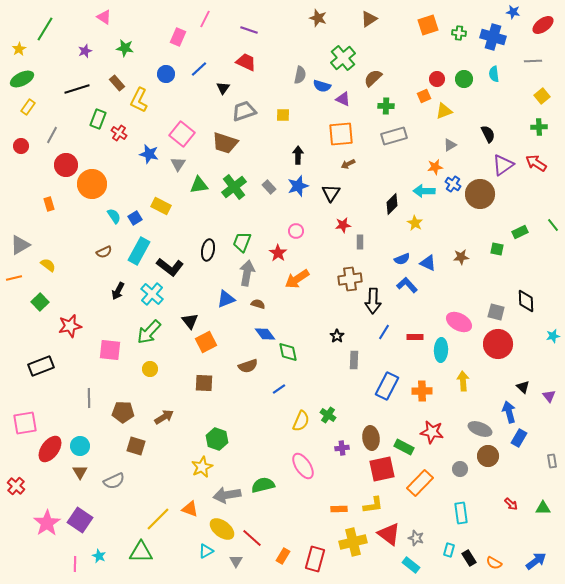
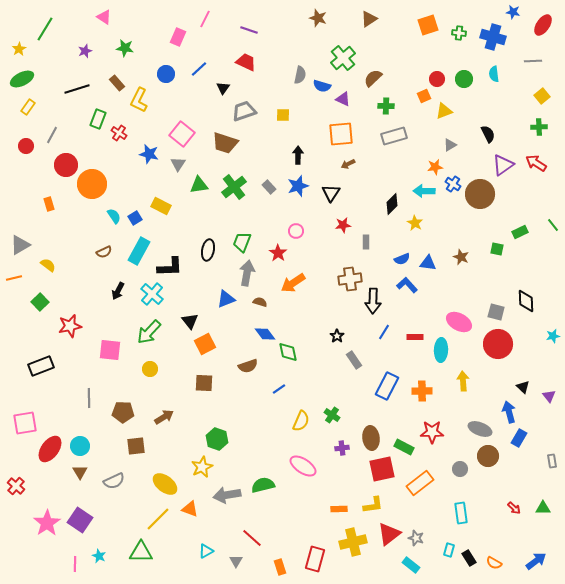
red ellipse at (543, 25): rotated 20 degrees counterclockwise
red circle at (21, 146): moved 5 px right
gray rectangle at (360, 242): moved 6 px right
brown star at (461, 257): rotated 28 degrees clockwise
blue triangle at (428, 263): rotated 18 degrees counterclockwise
black L-shape at (170, 267): rotated 40 degrees counterclockwise
orange arrow at (297, 279): moved 4 px left, 4 px down
brown semicircle at (258, 304): moved 2 px right, 2 px up
orange square at (206, 342): moved 1 px left, 2 px down
gray rectangle at (354, 360): rotated 36 degrees counterclockwise
green cross at (328, 415): moved 4 px right
red star at (432, 432): rotated 10 degrees counterclockwise
brown square at (136, 446): rotated 24 degrees counterclockwise
pink ellipse at (303, 466): rotated 24 degrees counterclockwise
orange rectangle at (420, 483): rotated 8 degrees clockwise
red arrow at (511, 504): moved 3 px right, 4 px down
yellow ellipse at (222, 529): moved 57 px left, 45 px up
red triangle at (389, 534): rotated 45 degrees clockwise
orange rectangle at (283, 556): moved 3 px left, 11 px down; rotated 49 degrees counterclockwise
